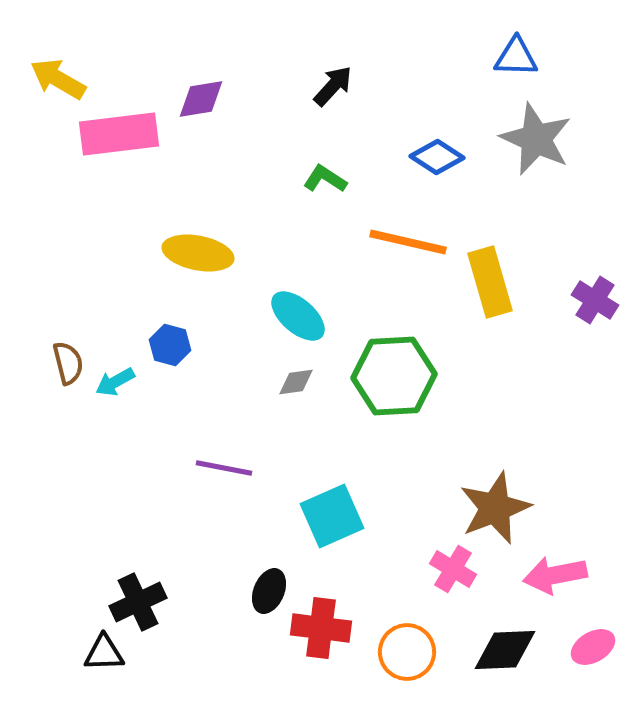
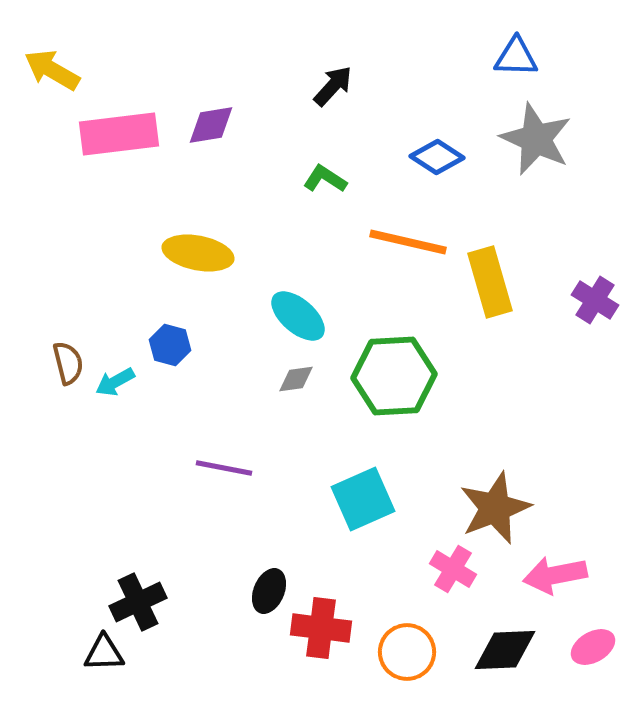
yellow arrow: moved 6 px left, 9 px up
purple diamond: moved 10 px right, 26 px down
gray diamond: moved 3 px up
cyan square: moved 31 px right, 17 px up
